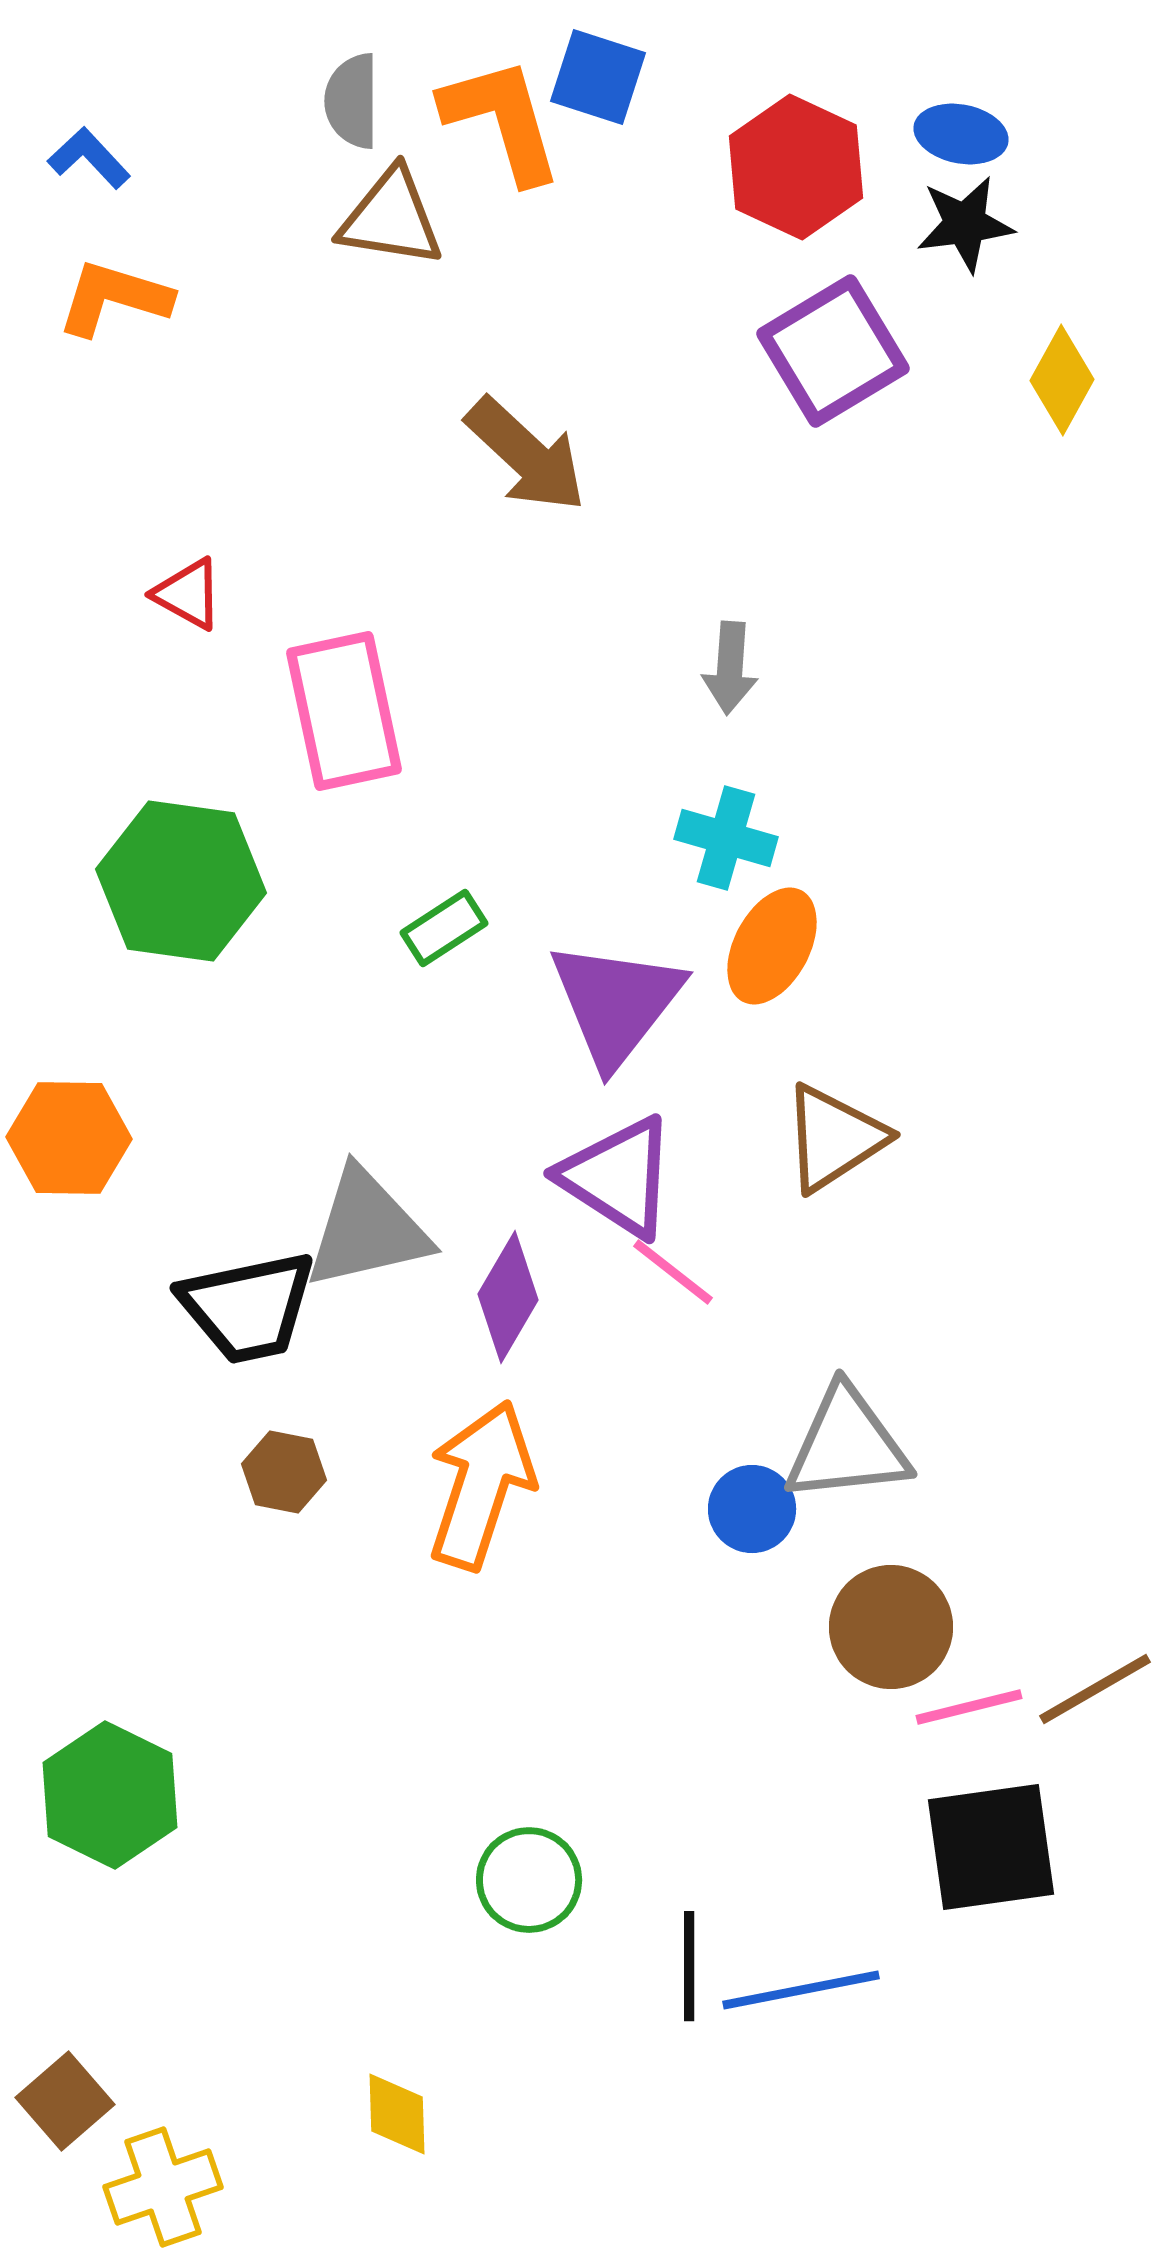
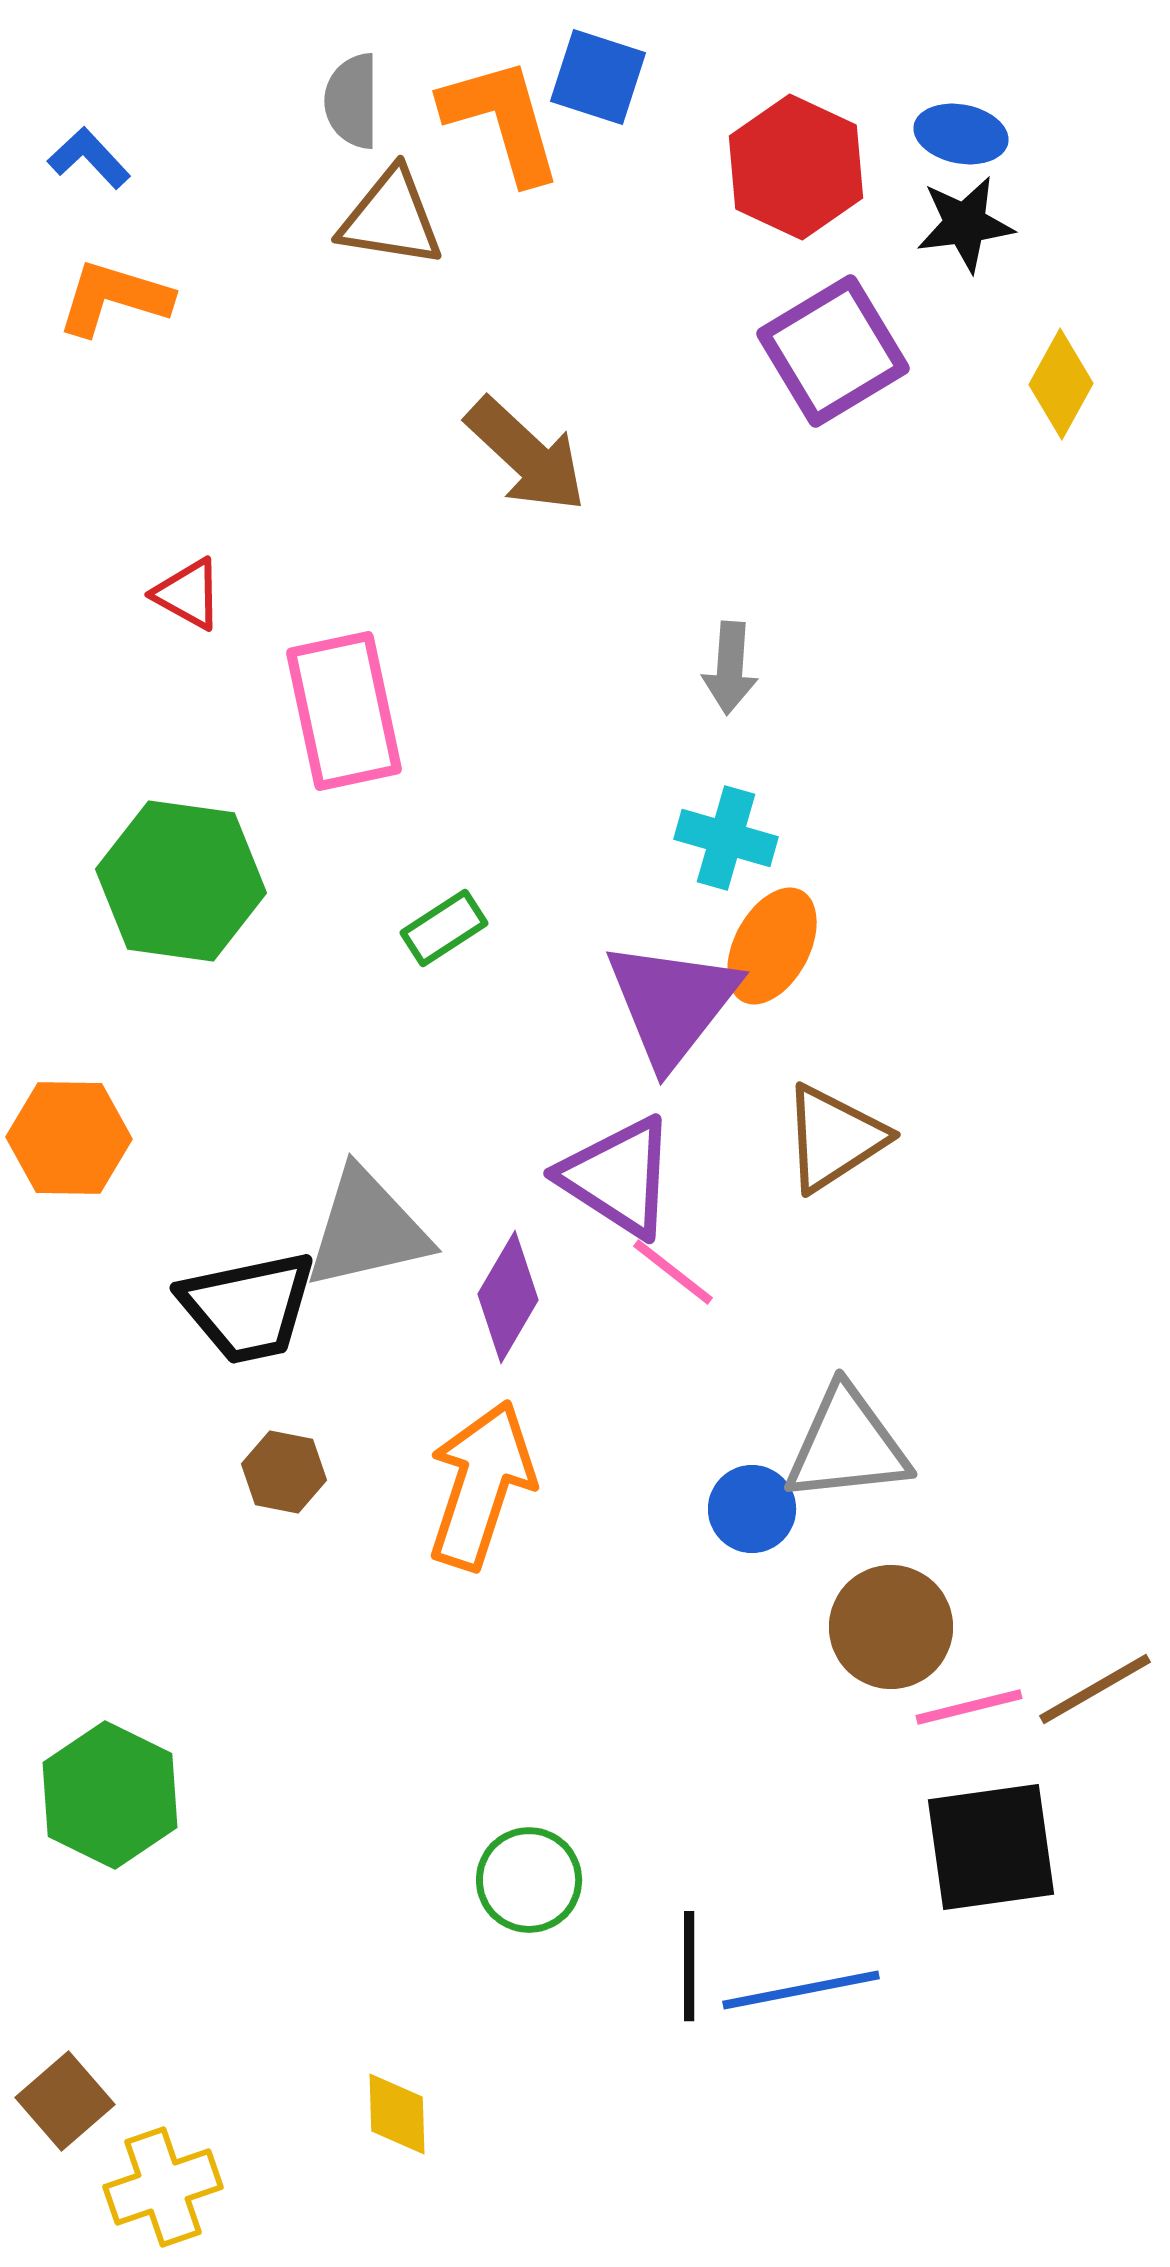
yellow diamond at (1062, 380): moved 1 px left, 4 px down
purple triangle at (616, 1003): moved 56 px right
